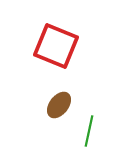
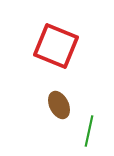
brown ellipse: rotated 64 degrees counterclockwise
